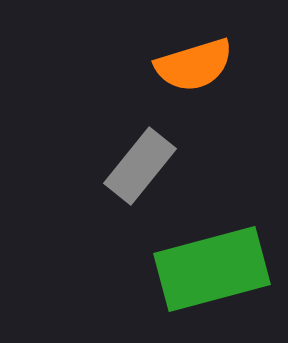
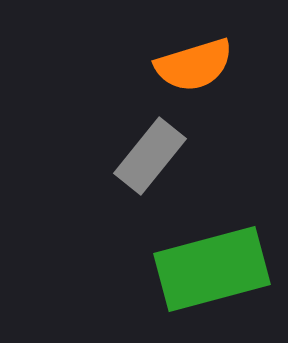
gray rectangle: moved 10 px right, 10 px up
